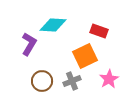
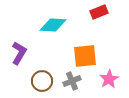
red rectangle: moved 19 px up; rotated 42 degrees counterclockwise
purple L-shape: moved 10 px left, 9 px down
orange square: rotated 20 degrees clockwise
